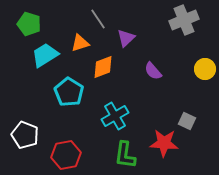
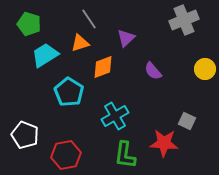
gray line: moved 9 px left
